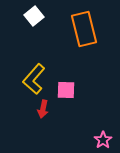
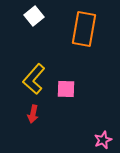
orange rectangle: rotated 24 degrees clockwise
pink square: moved 1 px up
red arrow: moved 10 px left, 5 px down
pink star: rotated 12 degrees clockwise
